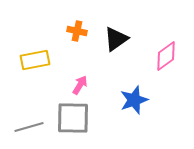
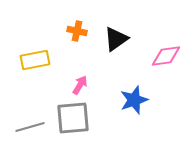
pink diamond: rotated 28 degrees clockwise
gray square: rotated 6 degrees counterclockwise
gray line: moved 1 px right
